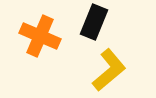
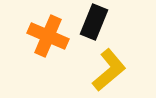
orange cross: moved 8 px right
